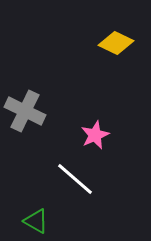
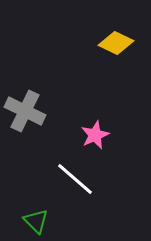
green triangle: rotated 16 degrees clockwise
